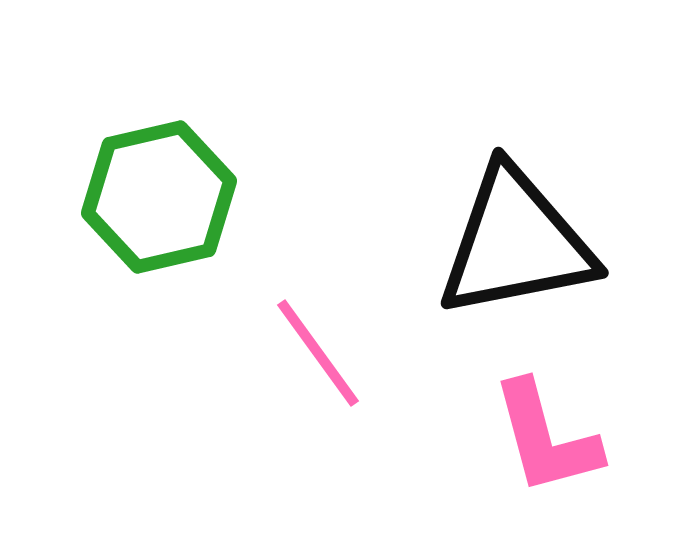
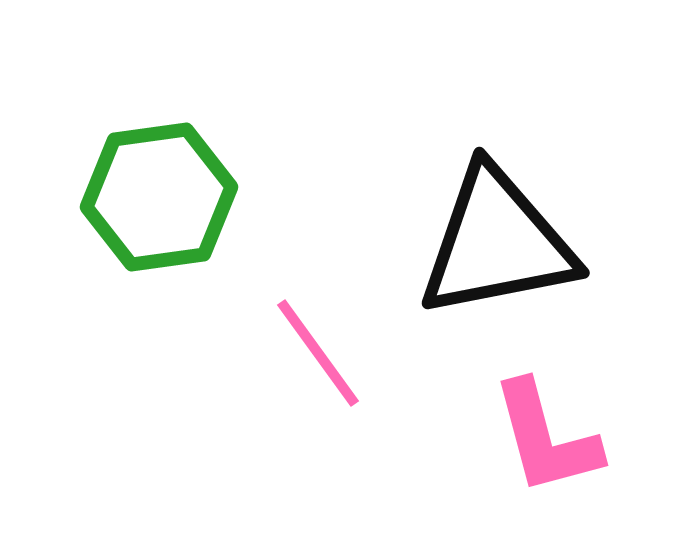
green hexagon: rotated 5 degrees clockwise
black triangle: moved 19 px left
